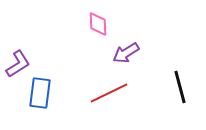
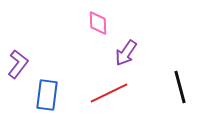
pink diamond: moved 1 px up
purple arrow: rotated 24 degrees counterclockwise
purple L-shape: rotated 20 degrees counterclockwise
blue rectangle: moved 7 px right, 2 px down
